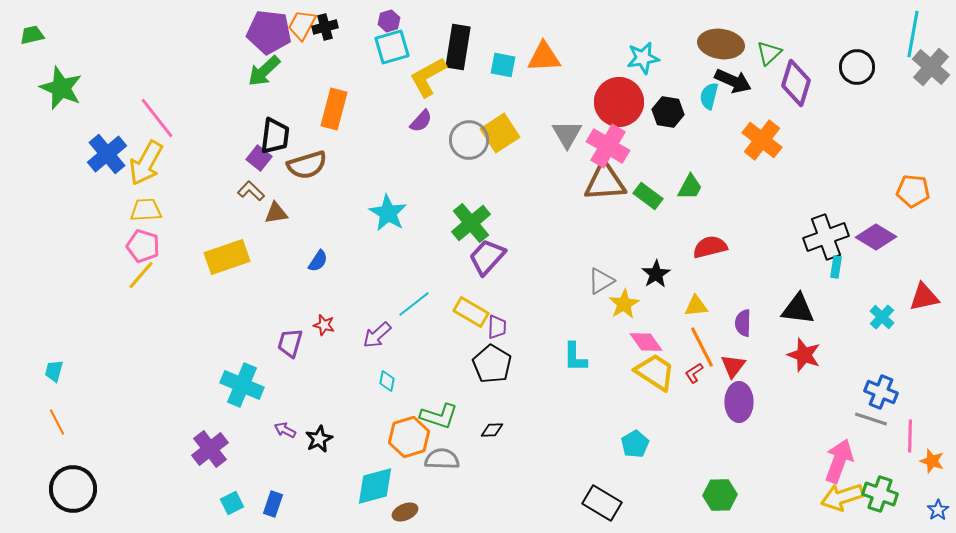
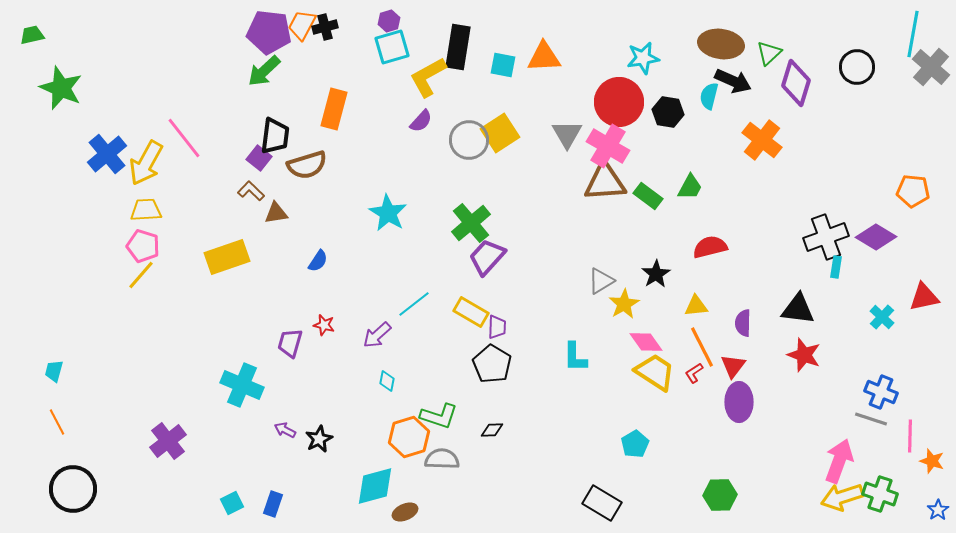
pink line at (157, 118): moved 27 px right, 20 px down
purple cross at (210, 449): moved 42 px left, 8 px up
